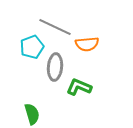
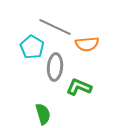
cyan pentagon: rotated 20 degrees counterclockwise
green semicircle: moved 11 px right
